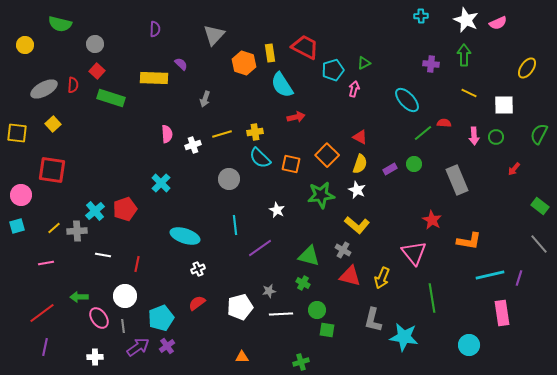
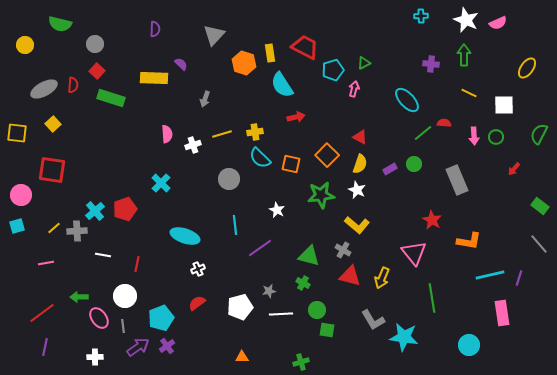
gray L-shape at (373, 320): rotated 45 degrees counterclockwise
